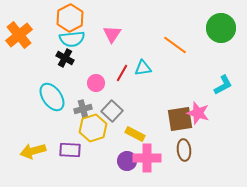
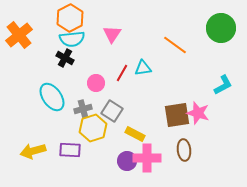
gray square: rotated 10 degrees counterclockwise
brown square: moved 3 px left, 4 px up
